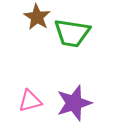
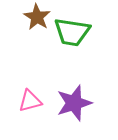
green trapezoid: moved 1 px up
